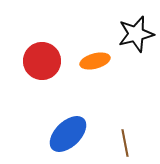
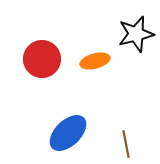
red circle: moved 2 px up
blue ellipse: moved 1 px up
brown line: moved 1 px right, 1 px down
